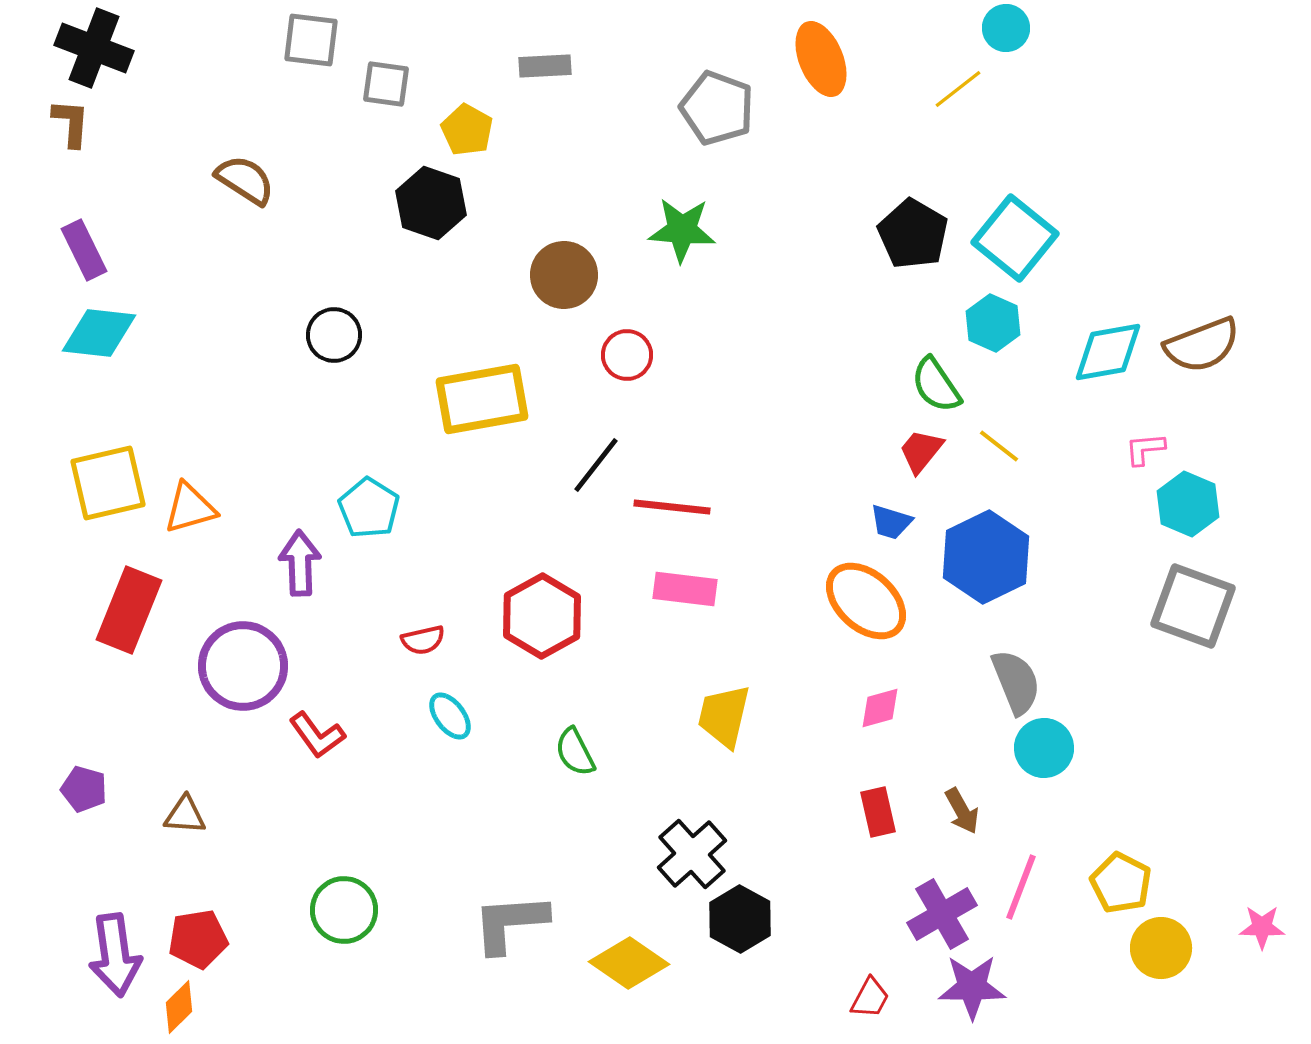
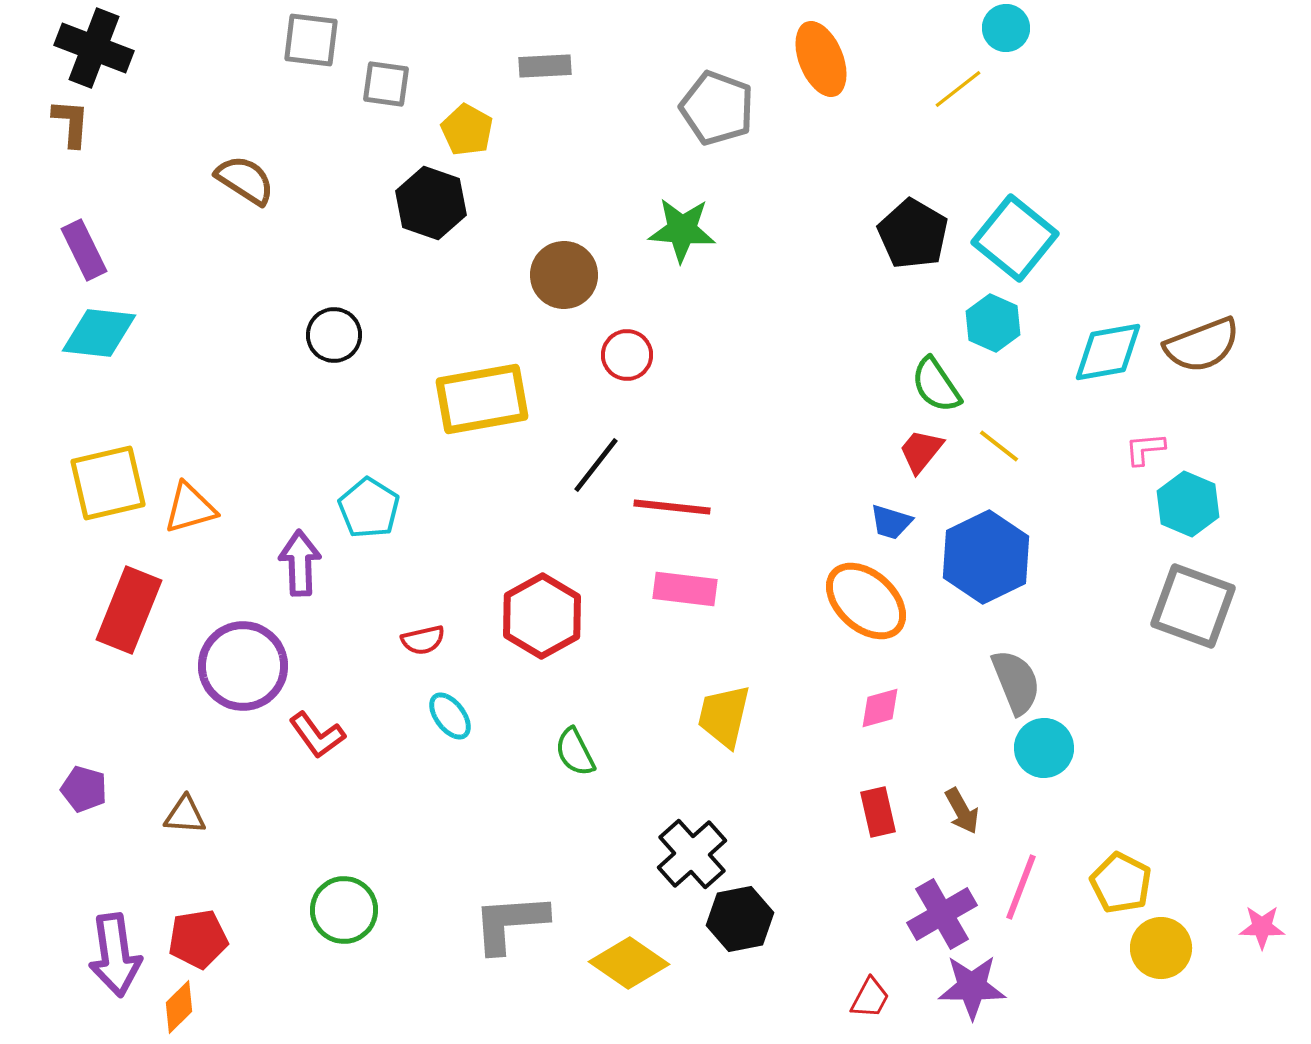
black hexagon at (740, 919): rotated 20 degrees clockwise
